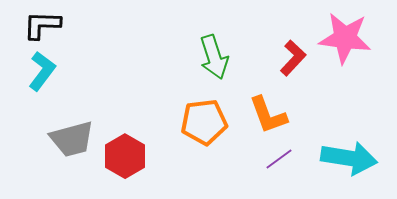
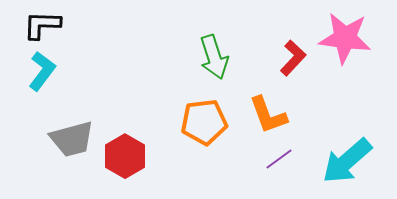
cyan arrow: moved 2 px left, 3 px down; rotated 130 degrees clockwise
